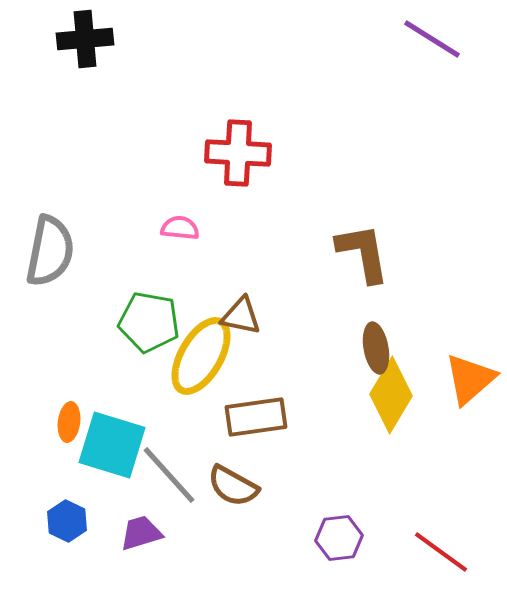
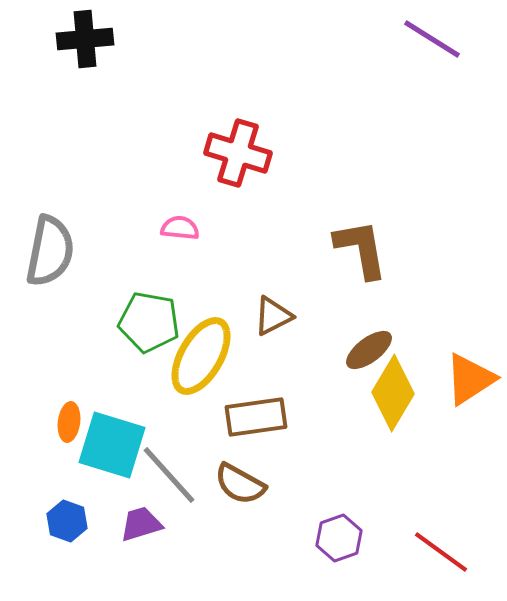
red cross: rotated 14 degrees clockwise
brown L-shape: moved 2 px left, 4 px up
brown triangle: moved 32 px right; rotated 39 degrees counterclockwise
brown ellipse: moved 7 px left, 2 px down; rotated 63 degrees clockwise
orange triangle: rotated 8 degrees clockwise
yellow diamond: moved 2 px right, 2 px up
brown semicircle: moved 7 px right, 2 px up
blue hexagon: rotated 6 degrees counterclockwise
purple trapezoid: moved 9 px up
purple hexagon: rotated 12 degrees counterclockwise
